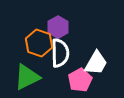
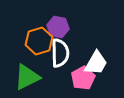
purple hexagon: rotated 20 degrees counterclockwise
orange hexagon: moved 2 px up; rotated 24 degrees clockwise
pink pentagon: moved 3 px right, 2 px up
